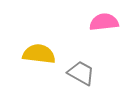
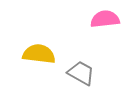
pink semicircle: moved 1 px right, 3 px up
